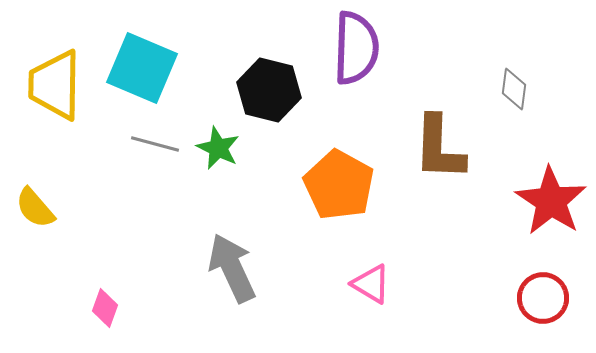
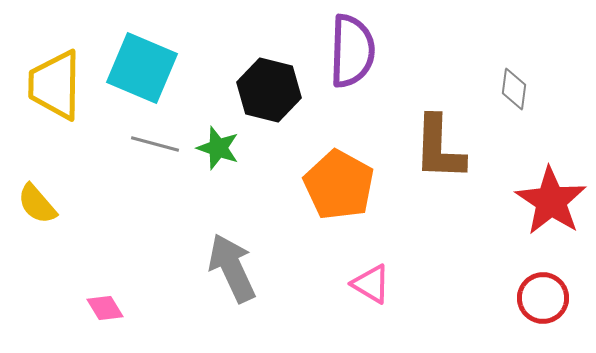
purple semicircle: moved 4 px left, 3 px down
green star: rotated 6 degrees counterclockwise
yellow semicircle: moved 2 px right, 4 px up
pink diamond: rotated 51 degrees counterclockwise
